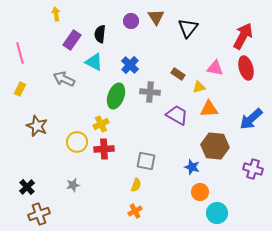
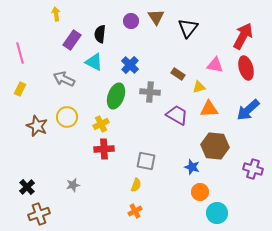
pink triangle: moved 3 px up
blue arrow: moved 3 px left, 9 px up
yellow circle: moved 10 px left, 25 px up
